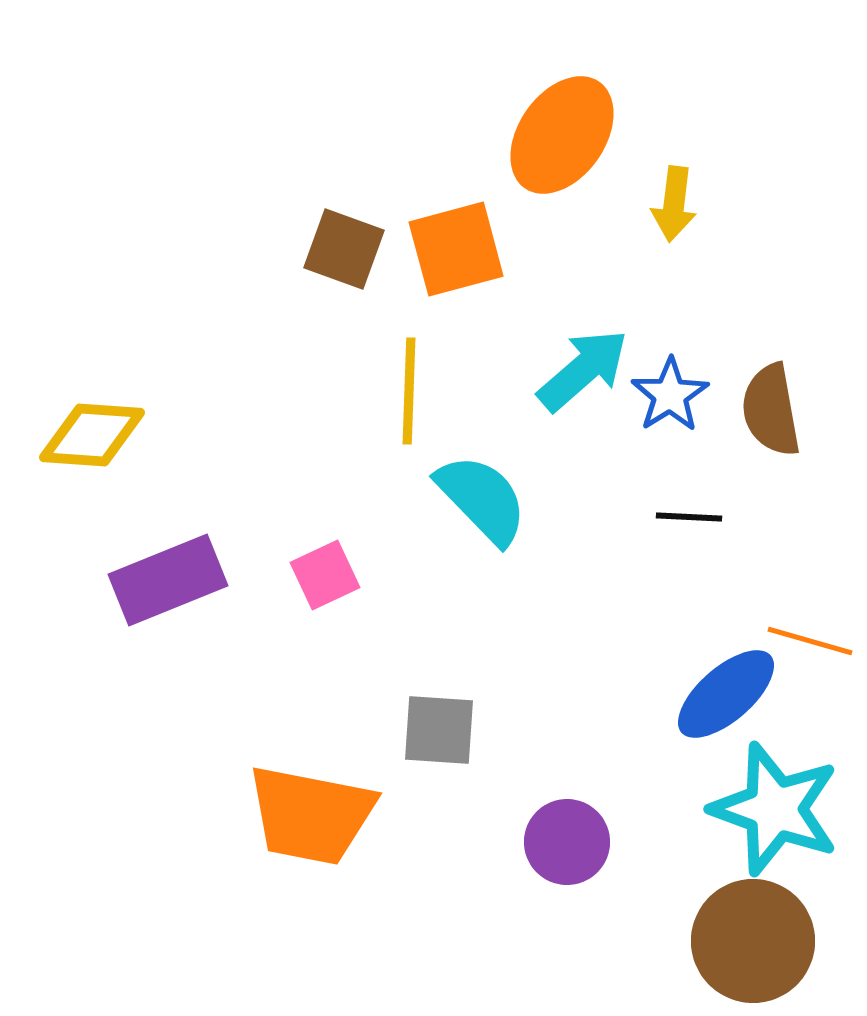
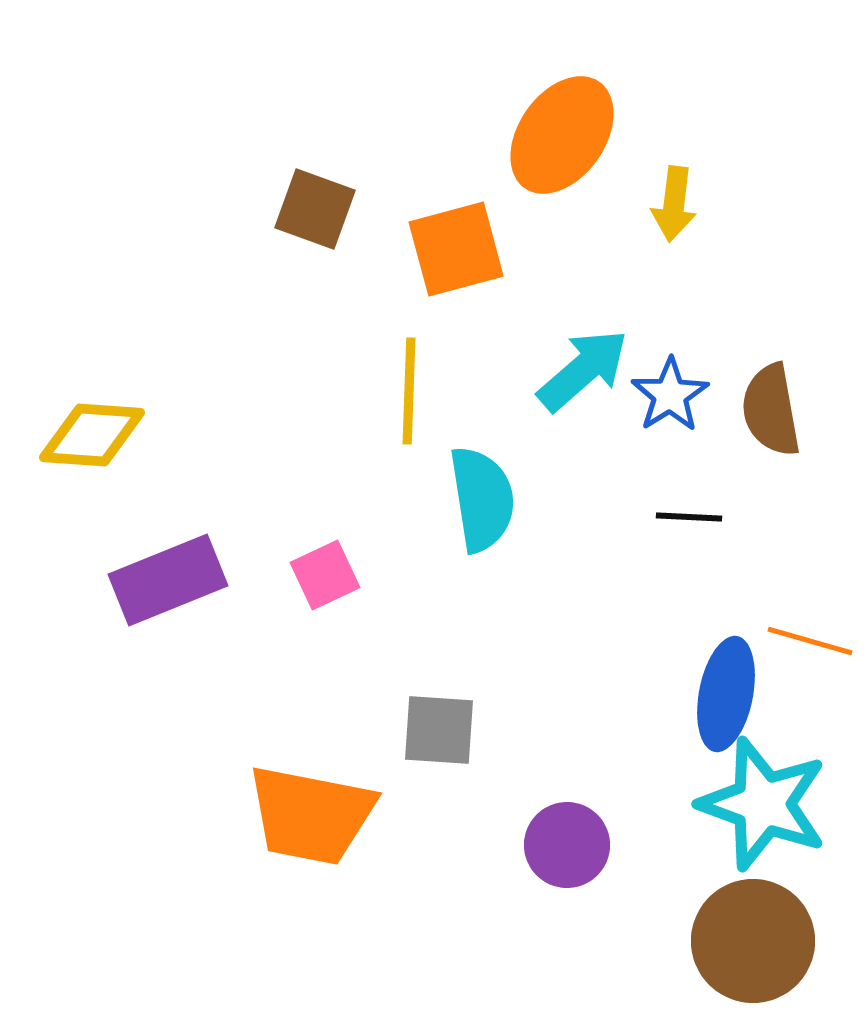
brown square: moved 29 px left, 40 px up
cyan semicircle: rotated 35 degrees clockwise
blue ellipse: rotated 38 degrees counterclockwise
cyan star: moved 12 px left, 5 px up
purple circle: moved 3 px down
